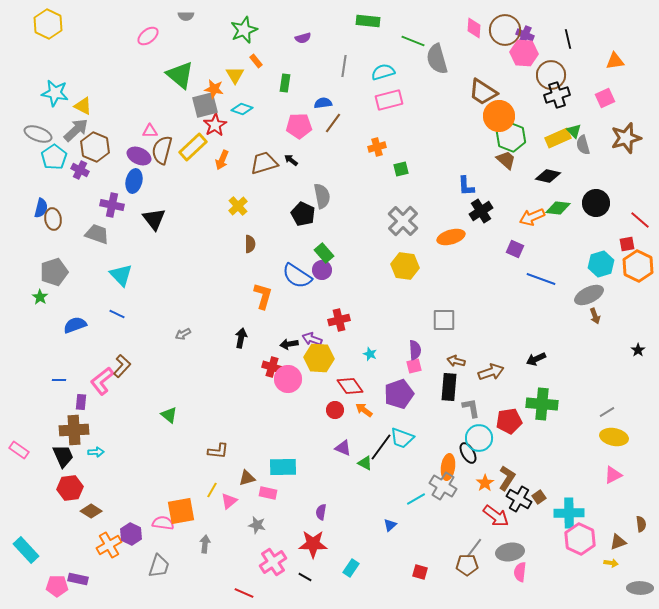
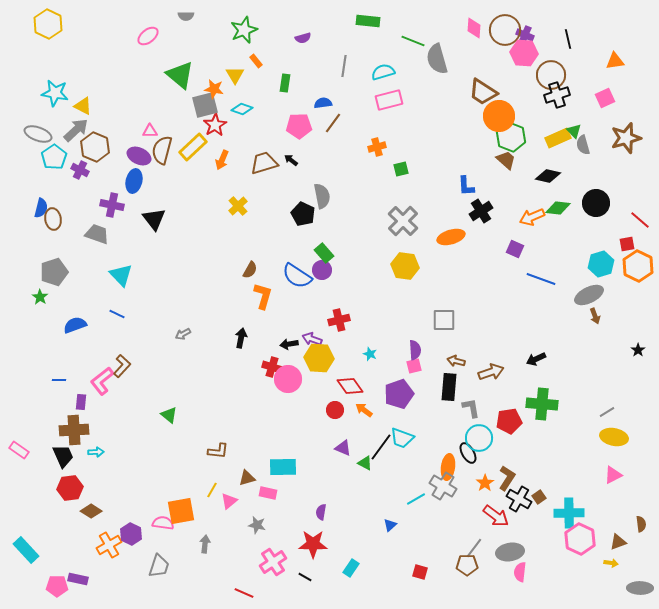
brown semicircle at (250, 244): moved 26 px down; rotated 30 degrees clockwise
